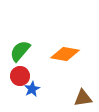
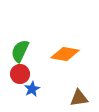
green semicircle: rotated 15 degrees counterclockwise
red circle: moved 2 px up
brown triangle: moved 4 px left
